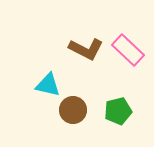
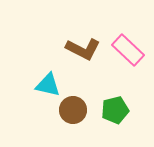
brown L-shape: moved 3 px left
green pentagon: moved 3 px left, 1 px up
